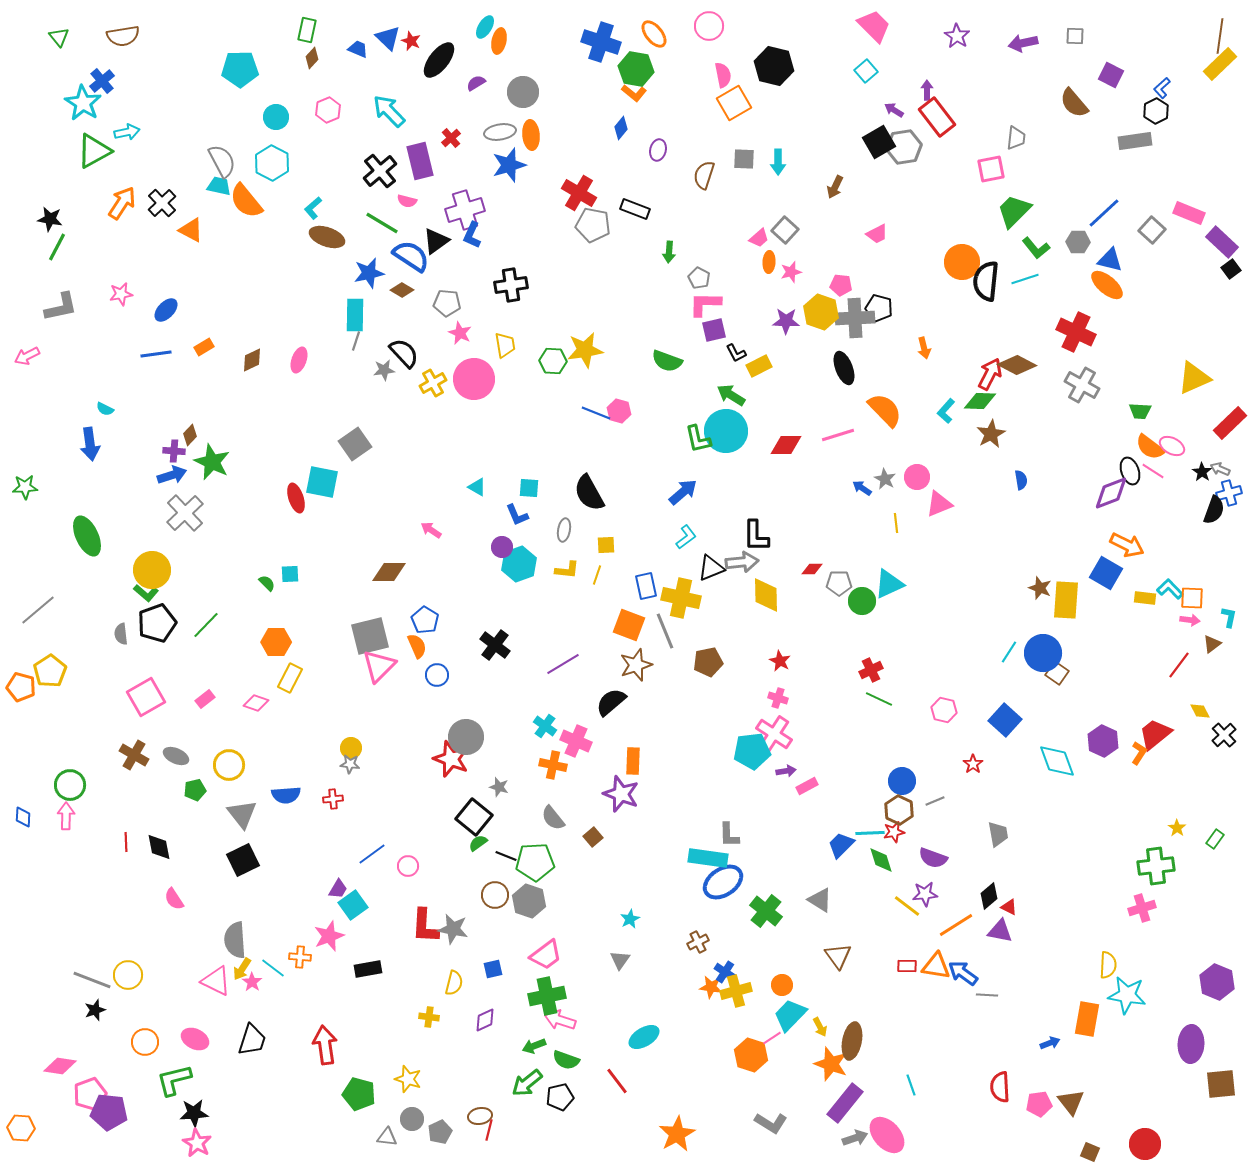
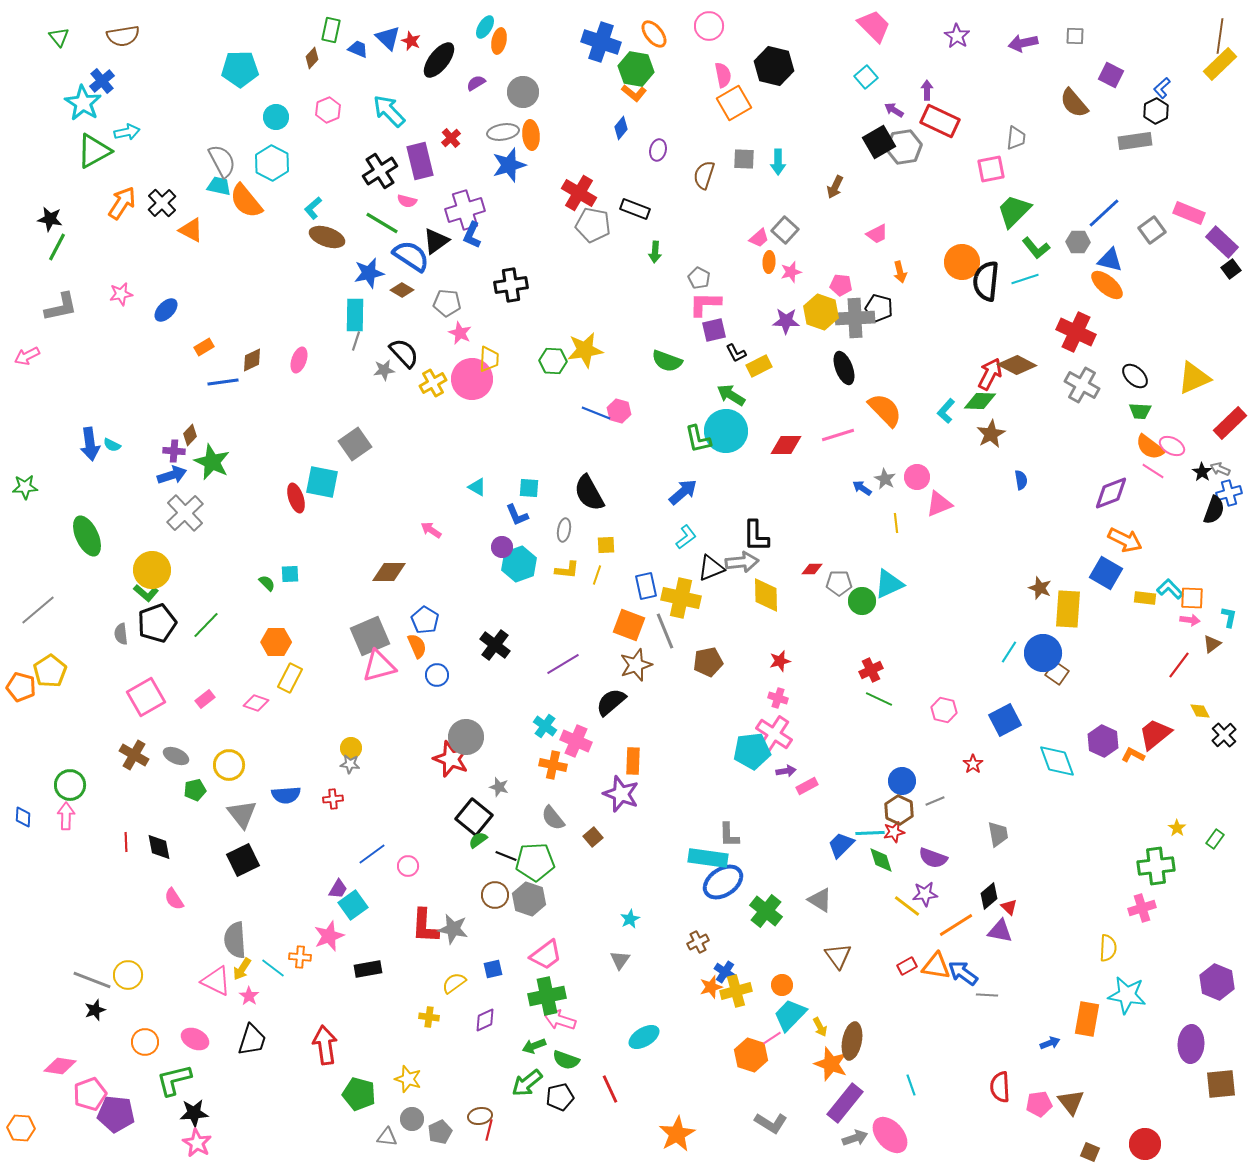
green rectangle at (307, 30): moved 24 px right
cyan square at (866, 71): moved 6 px down
red rectangle at (937, 117): moved 3 px right, 4 px down; rotated 27 degrees counterclockwise
gray ellipse at (500, 132): moved 3 px right
black cross at (380, 171): rotated 8 degrees clockwise
gray square at (1152, 230): rotated 12 degrees clockwise
green arrow at (669, 252): moved 14 px left
yellow trapezoid at (505, 345): moved 16 px left, 14 px down; rotated 12 degrees clockwise
orange arrow at (924, 348): moved 24 px left, 76 px up
blue line at (156, 354): moved 67 px right, 28 px down
pink circle at (474, 379): moved 2 px left
cyan semicircle at (105, 409): moved 7 px right, 36 px down
black ellipse at (1130, 471): moved 5 px right, 95 px up; rotated 28 degrees counterclockwise
orange arrow at (1127, 545): moved 2 px left, 5 px up
yellow rectangle at (1066, 600): moved 2 px right, 9 px down
gray square at (370, 636): rotated 9 degrees counterclockwise
red star at (780, 661): rotated 30 degrees clockwise
pink triangle at (379, 666): rotated 30 degrees clockwise
blue square at (1005, 720): rotated 20 degrees clockwise
orange L-shape at (1139, 753): moved 6 px left, 2 px down; rotated 95 degrees counterclockwise
green semicircle at (478, 843): moved 3 px up
gray hexagon at (529, 901): moved 2 px up
red triangle at (1009, 907): rotated 18 degrees clockwise
yellow semicircle at (1108, 965): moved 17 px up
red rectangle at (907, 966): rotated 30 degrees counterclockwise
pink star at (252, 982): moved 3 px left, 14 px down
yellow semicircle at (454, 983): rotated 140 degrees counterclockwise
orange star at (711, 987): rotated 25 degrees counterclockwise
red line at (617, 1081): moved 7 px left, 8 px down; rotated 12 degrees clockwise
purple pentagon at (109, 1112): moved 7 px right, 2 px down
pink ellipse at (887, 1135): moved 3 px right
